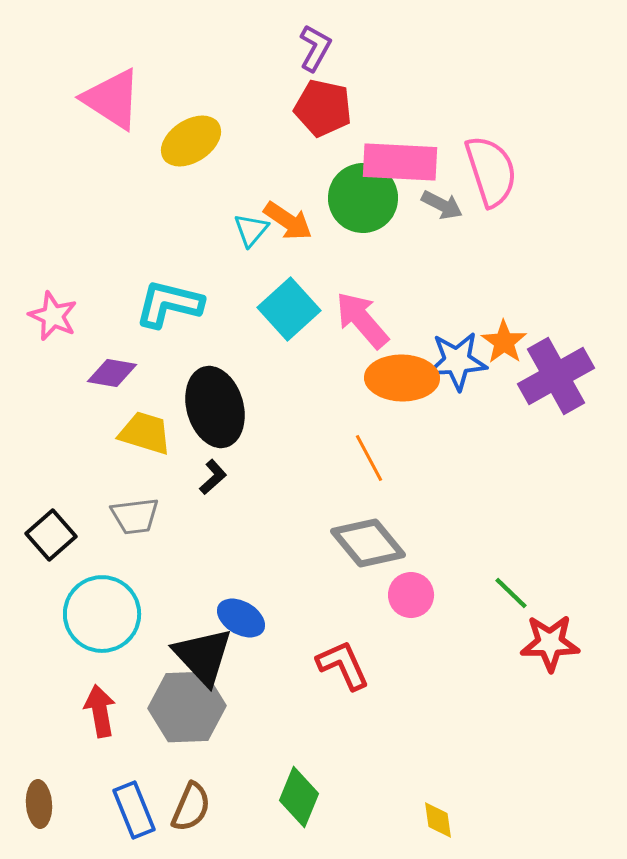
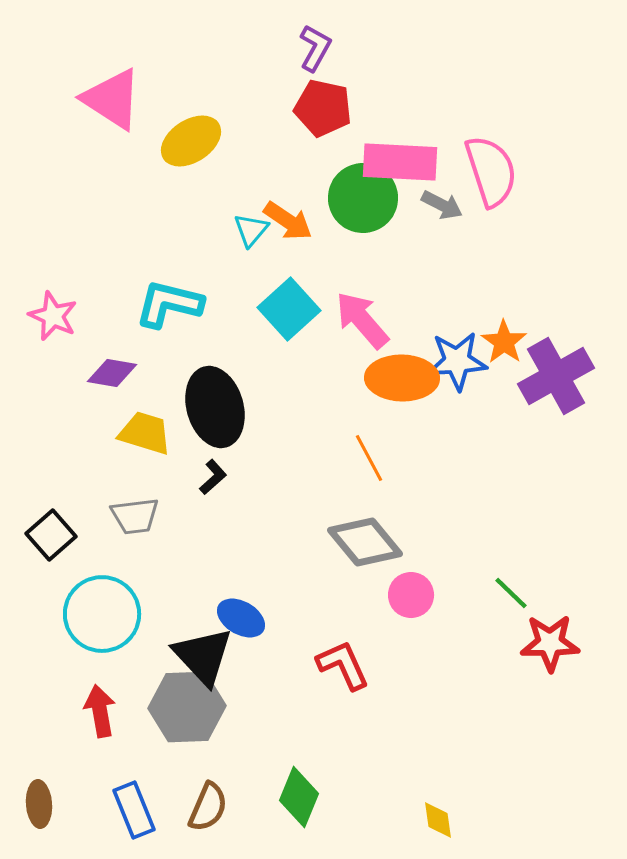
gray diamond: moved 3 px left, 1 px up
brown semicircle: moved 17 px right
